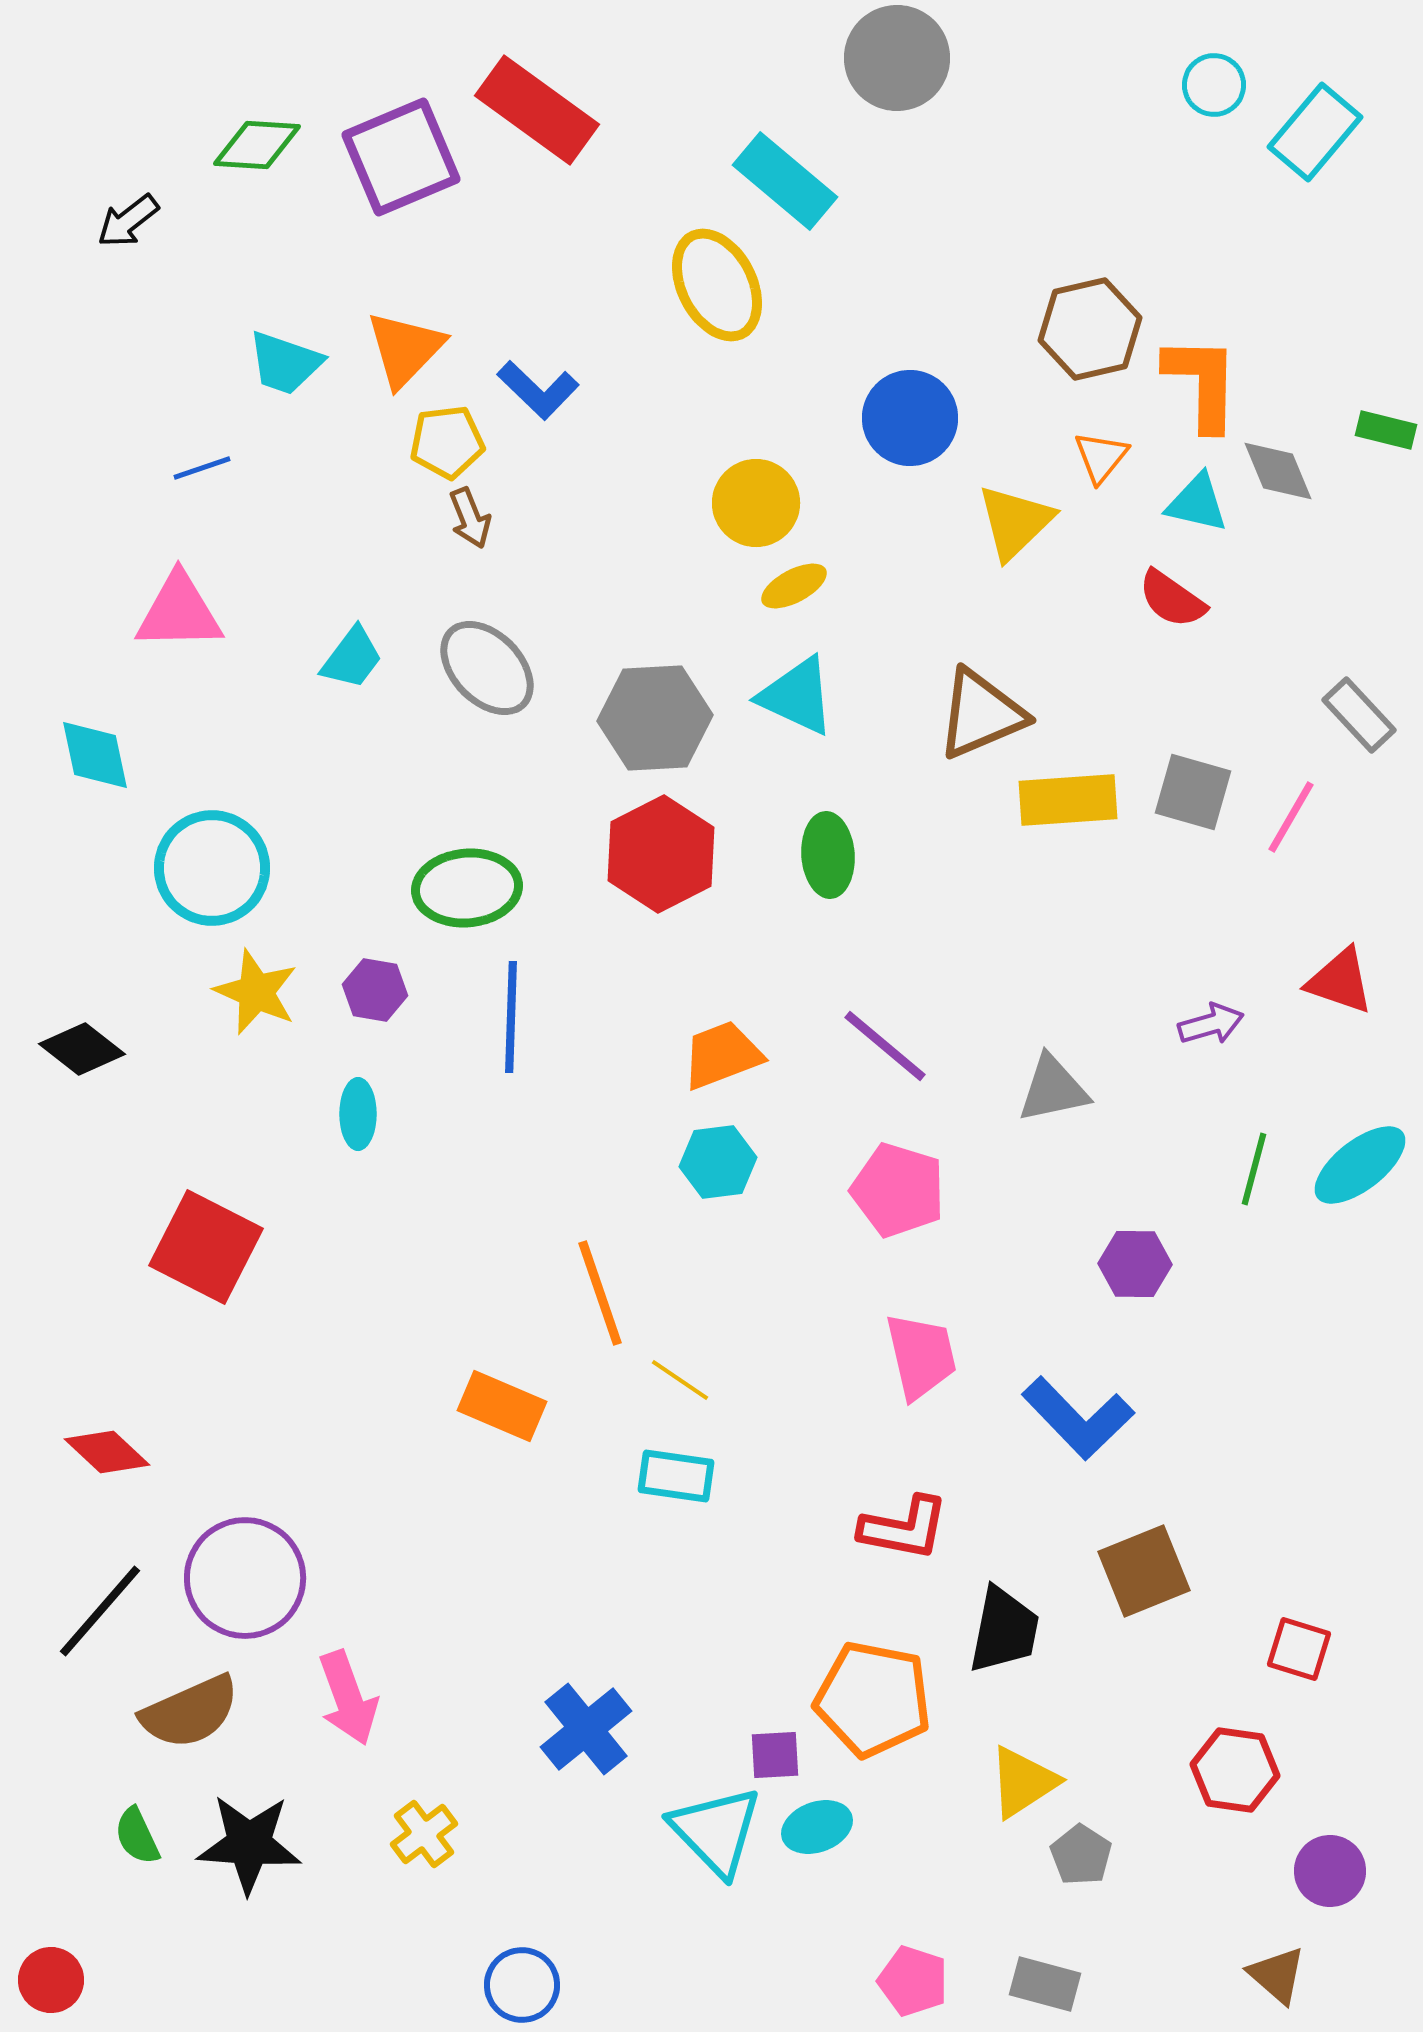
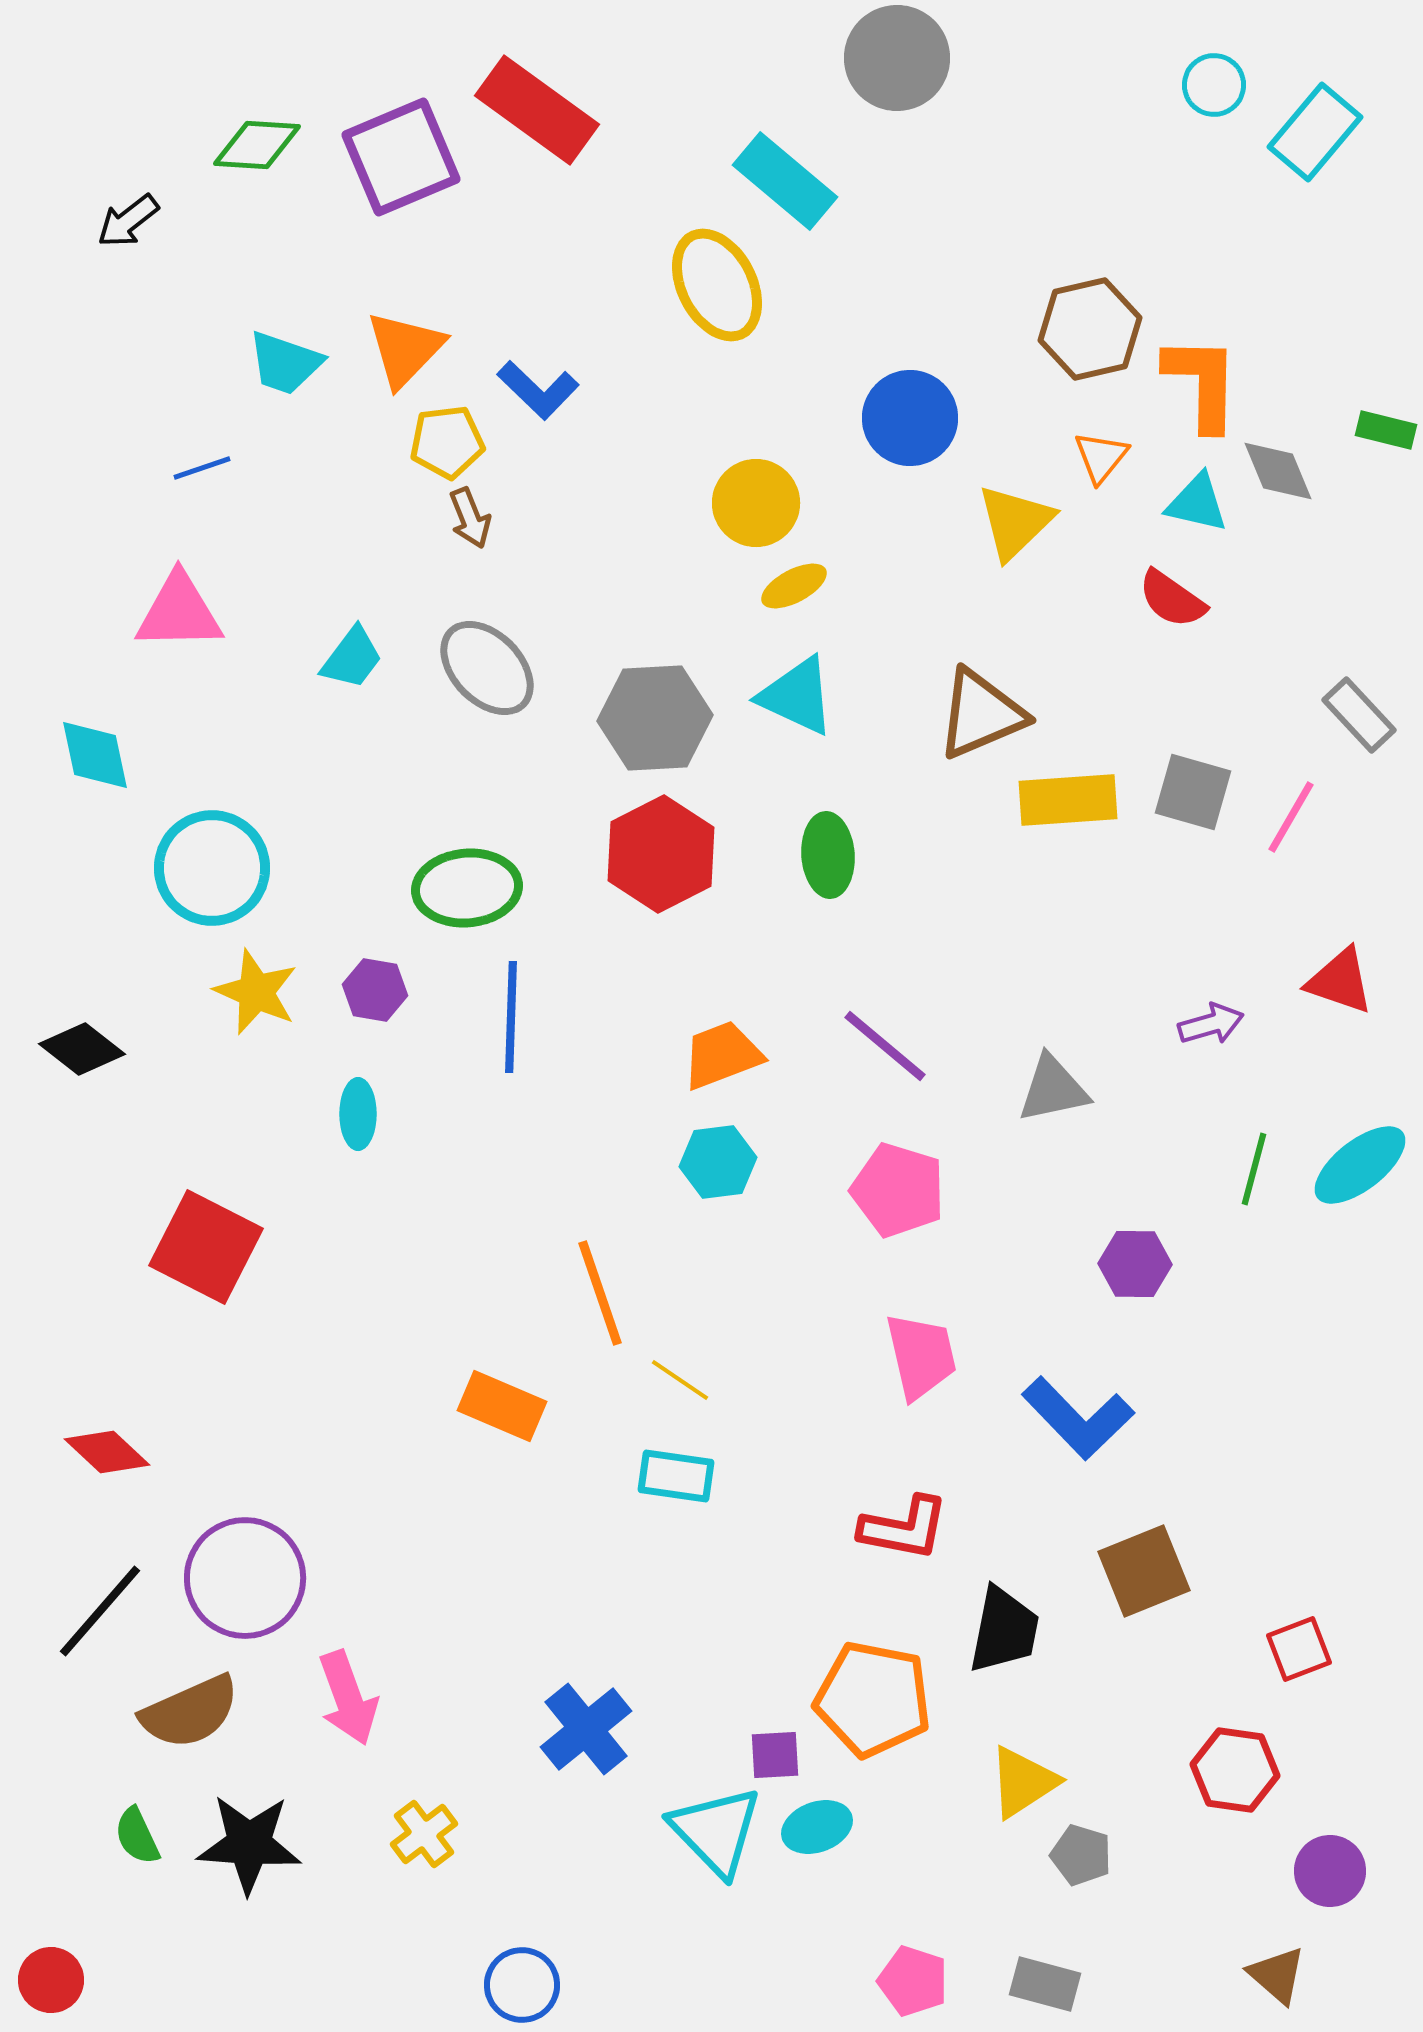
red square at (1299, 1649): rotated 38 degrees counterclockwise
gray pentagon at (1081, 1855): rotated 16 degrees counterclockwise
